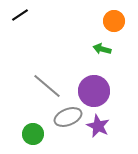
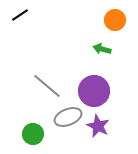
orange circle: moved 1 px right, 1 px up
